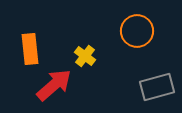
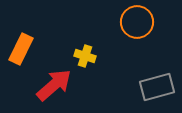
orange circle: moved 9 px up
orange rectangle: moved 9 px left; rotated 32 degrees clockwise
yellow cross: rotated 20 degrees counterclockwise
